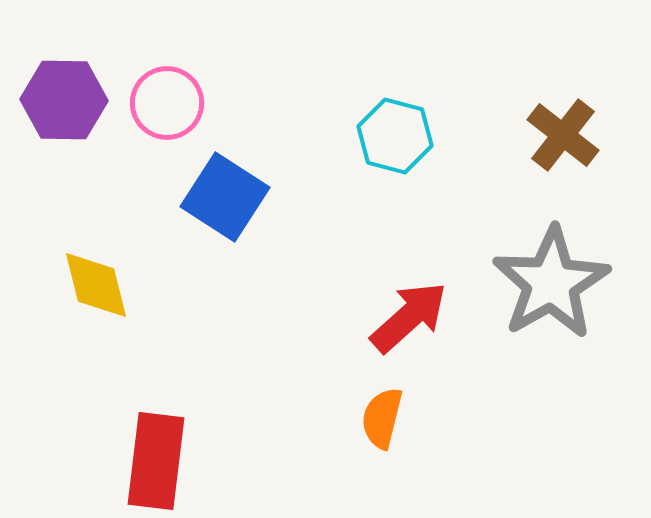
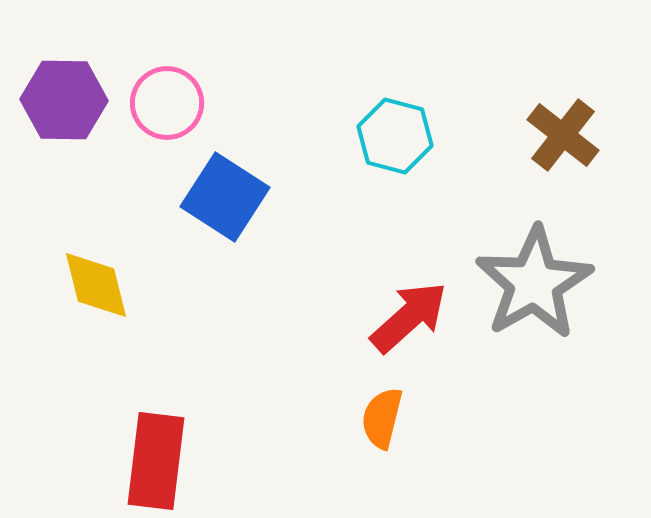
gray star: moved 17 px left
